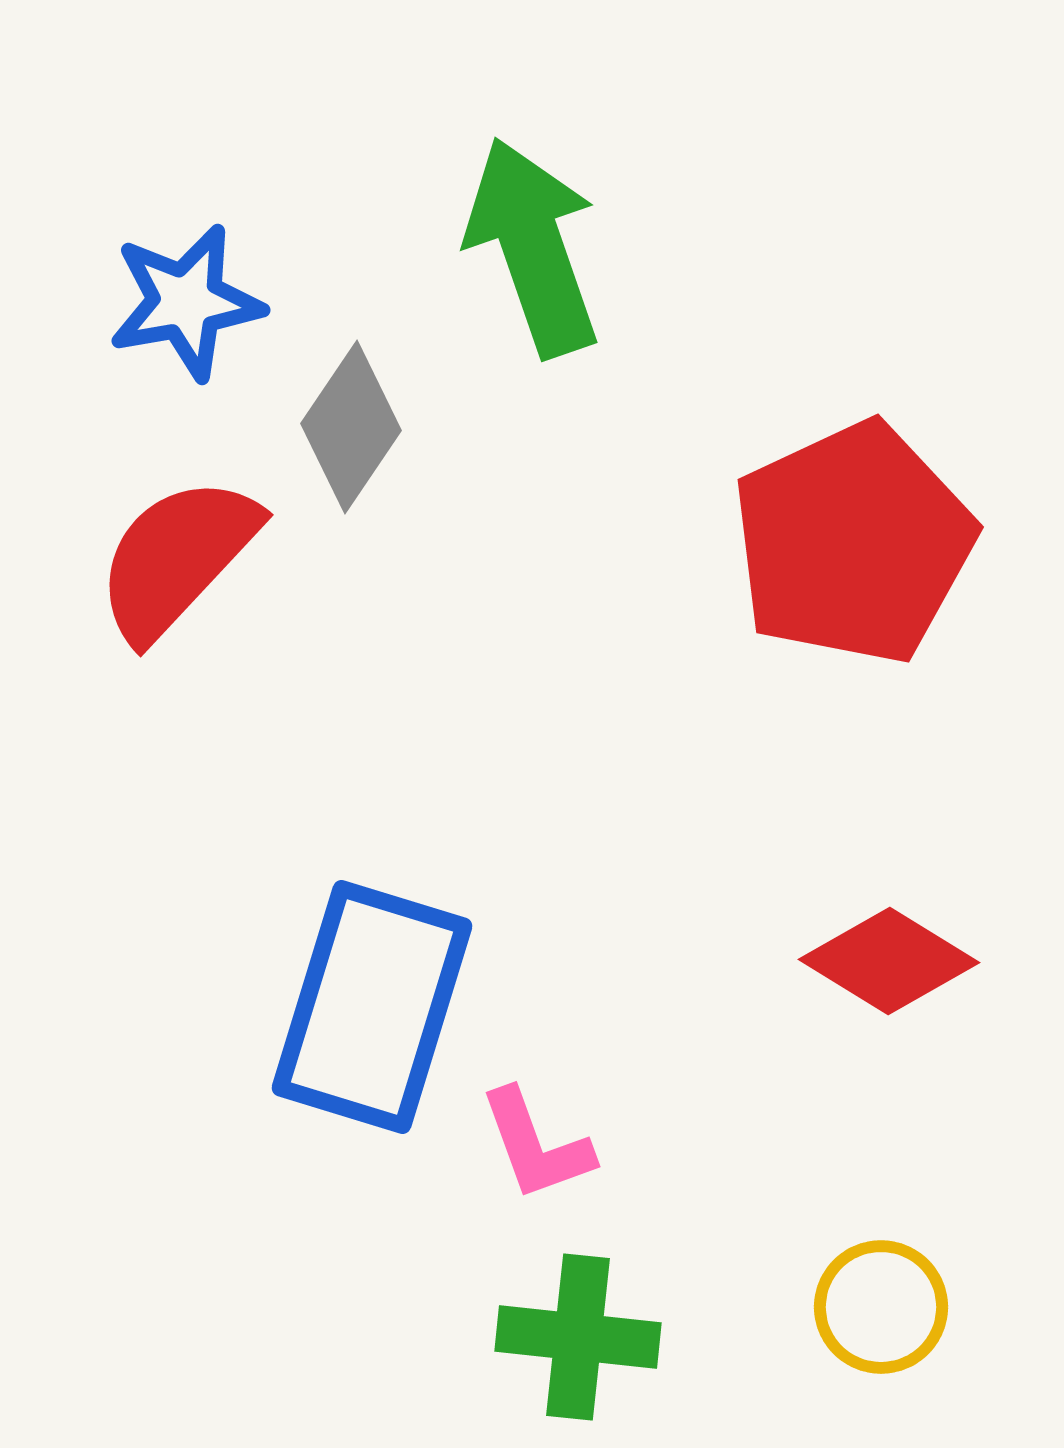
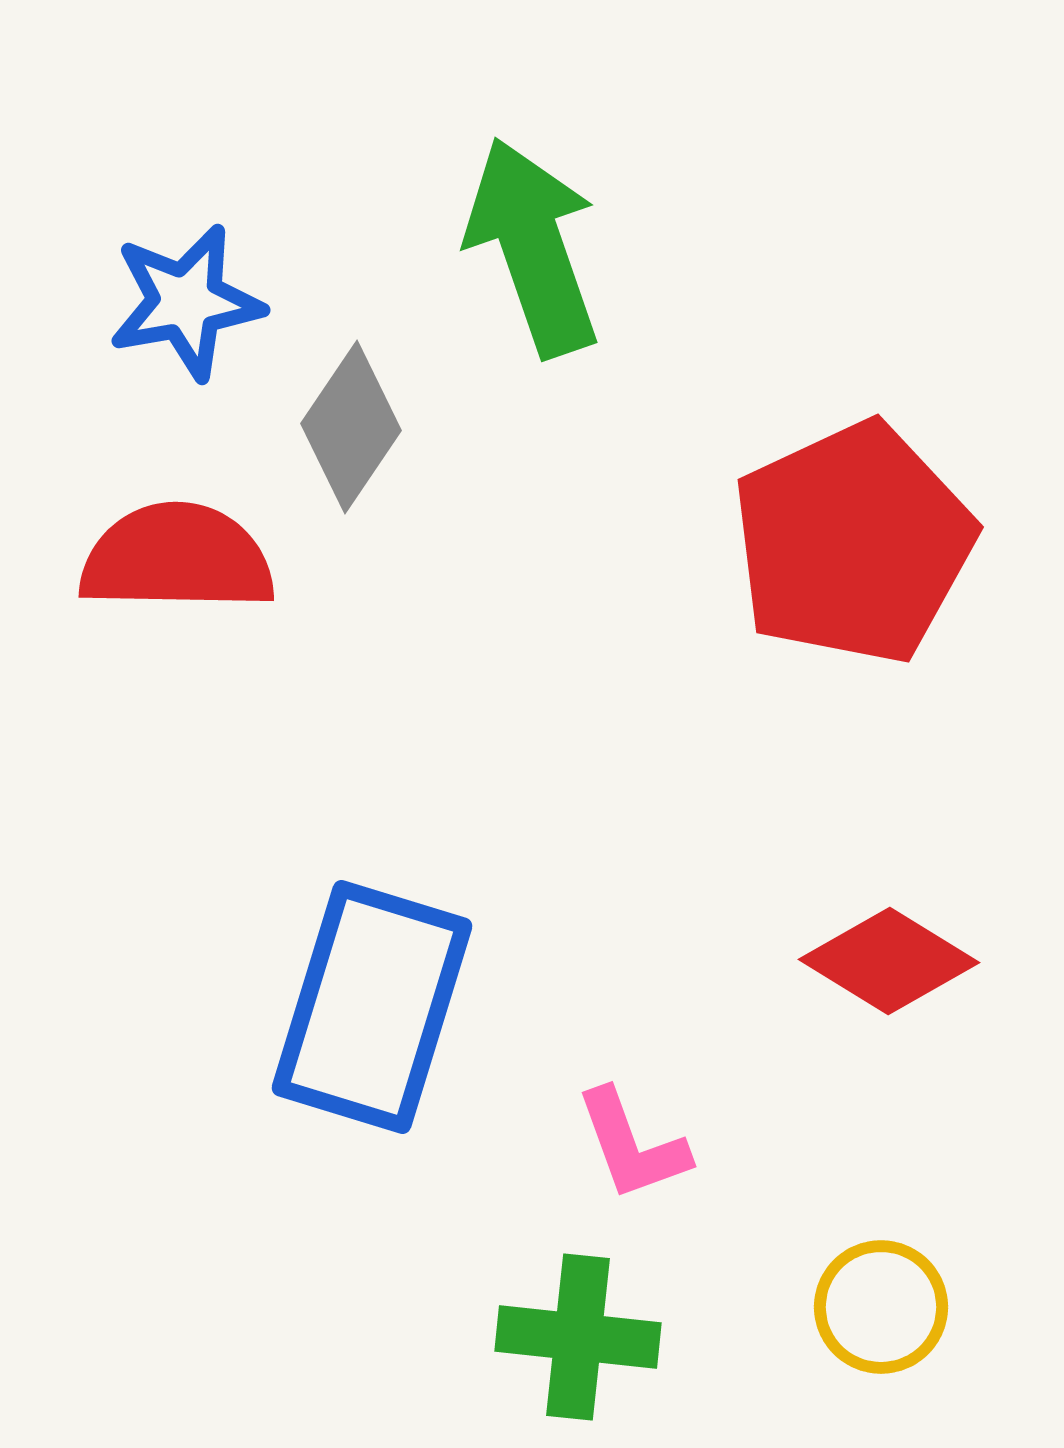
red semicircle: rotated 48 degrees clockwise
pink L-shape: moved 96 px right
